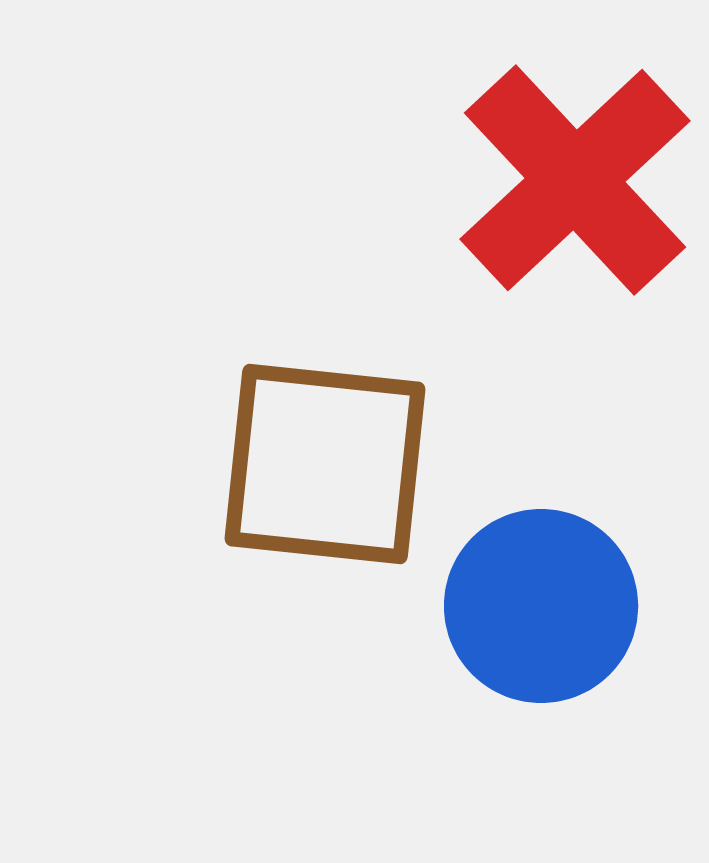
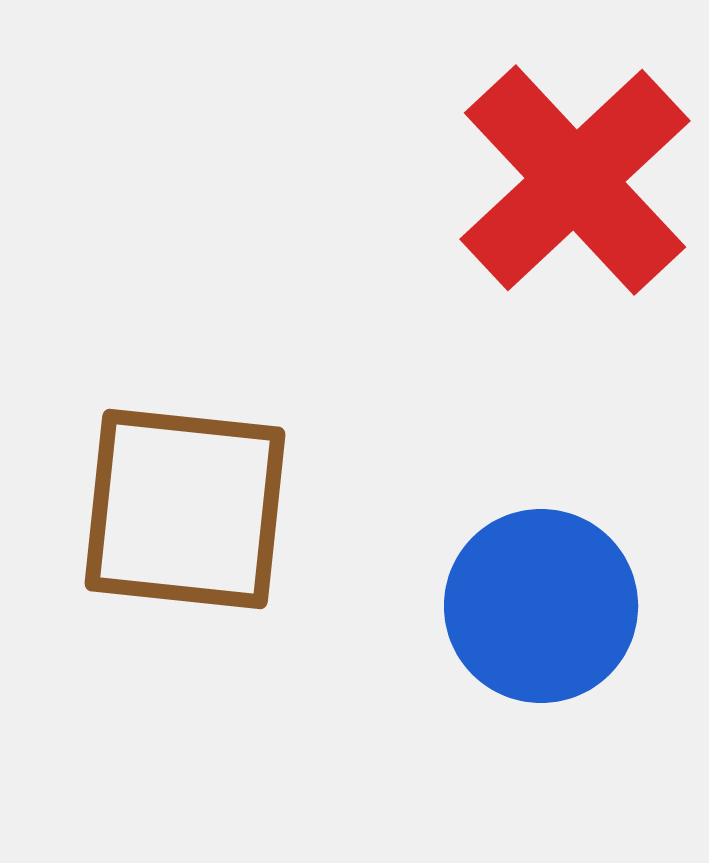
brown square: moved 140 px left, 45 px down
